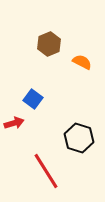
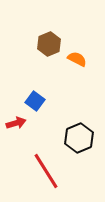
orange semicircle: moved 5 px left, 3 px up
blue square: moved 2 px right, 2 px down
red arrow: moved 2 px right
black hexagon: rotated 20 degrees clockwise
